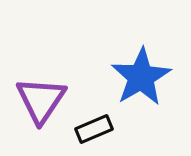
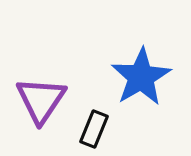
black rectangle: rotated 45 degrees counterclockwise
